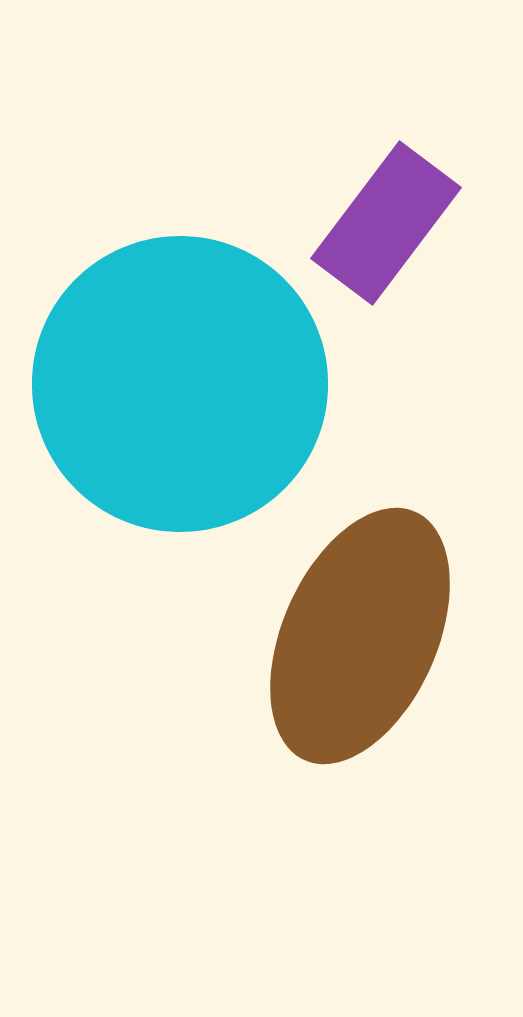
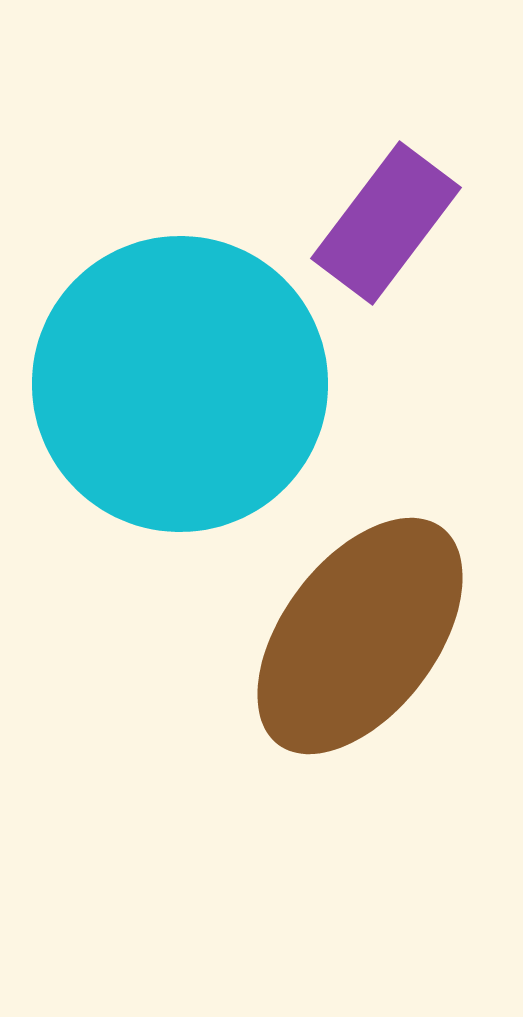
brown ellipse: rotated 13 degrees clockwise
